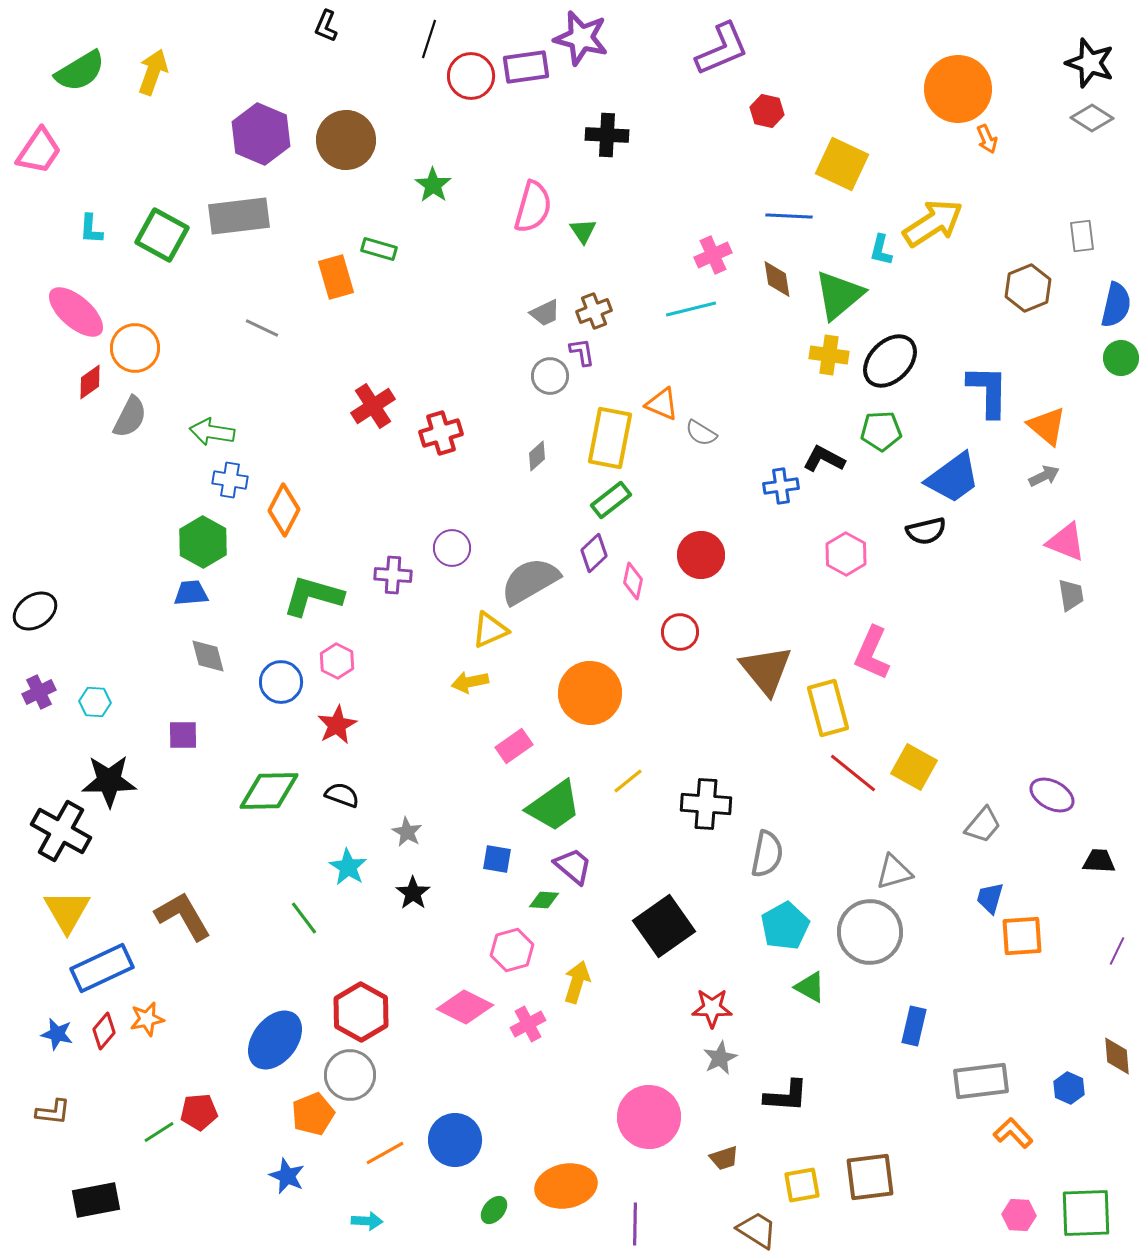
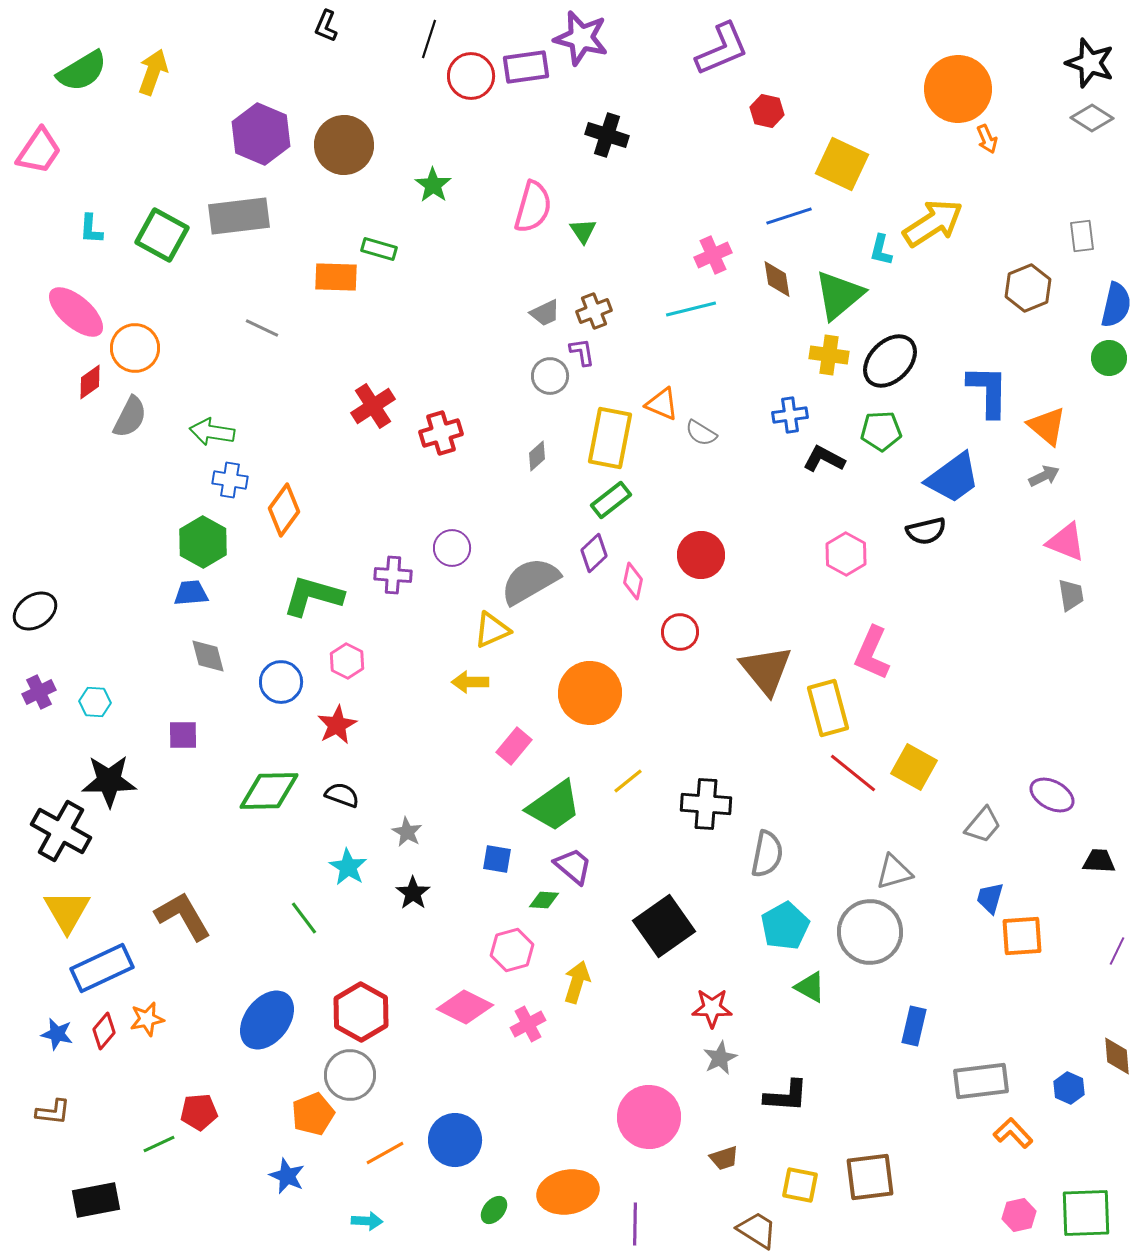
green semicircle at (80, 71): moved 2 px right
black cross at (607, 135): rotated 15 degrees clockwise
brown circle at (346, 140): moved 2 px left, 5 px down
blue line at (789, 216): rotated 21 degrees counterclockwise
orange rectangle at (336, 277): rotated 72 degrees counterclockwise
green circle at (1121, 358): moved 12 px left
blue cross at (781, 486): moved 9 px right, 71 px up
orange diamond at (284, 510): rotated 9 degrees clockwise
yellow triangle at (490, 630): moved 2 px right
pink hexagon at (337, 661): moved 10 px right
yellow arrow at (470, 682): rotated 12 degrees clockwise
pink rectangle at (514, 746): rotated 15 degrees counterclockwise
blue ellipse at (275, 1040): moved 8 px left, 20 px up
green line at (159, 1132): moved 12 px down; rotated 8 degrees clockwise
yellow square at (802, 1185): moved 2 px left; rotated 21 degrees clockwise
orange ellipse at (566, 1186): moved 2 px right, 6 px down
pink hexagon at (1019, 1215): rotated 16 degrees counterclockwise
